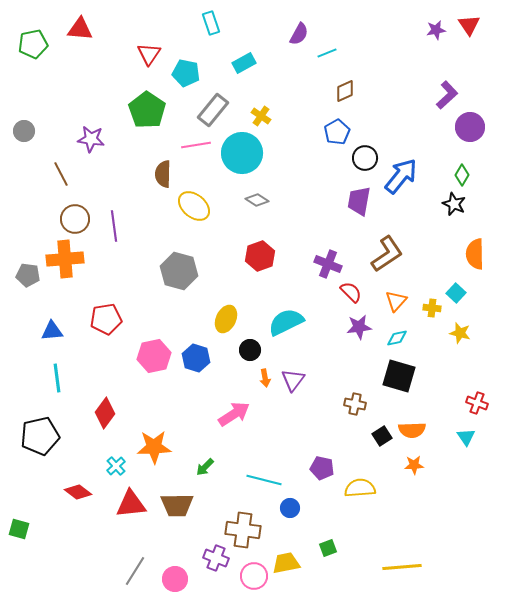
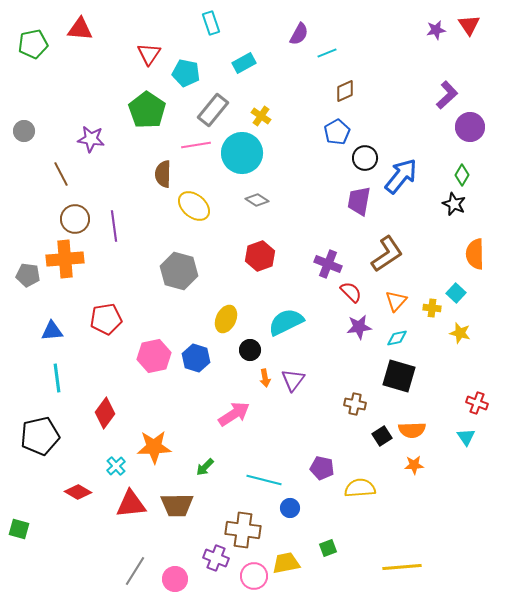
red diamond at (78, 492): rotated 8 degrees counterclockwise
